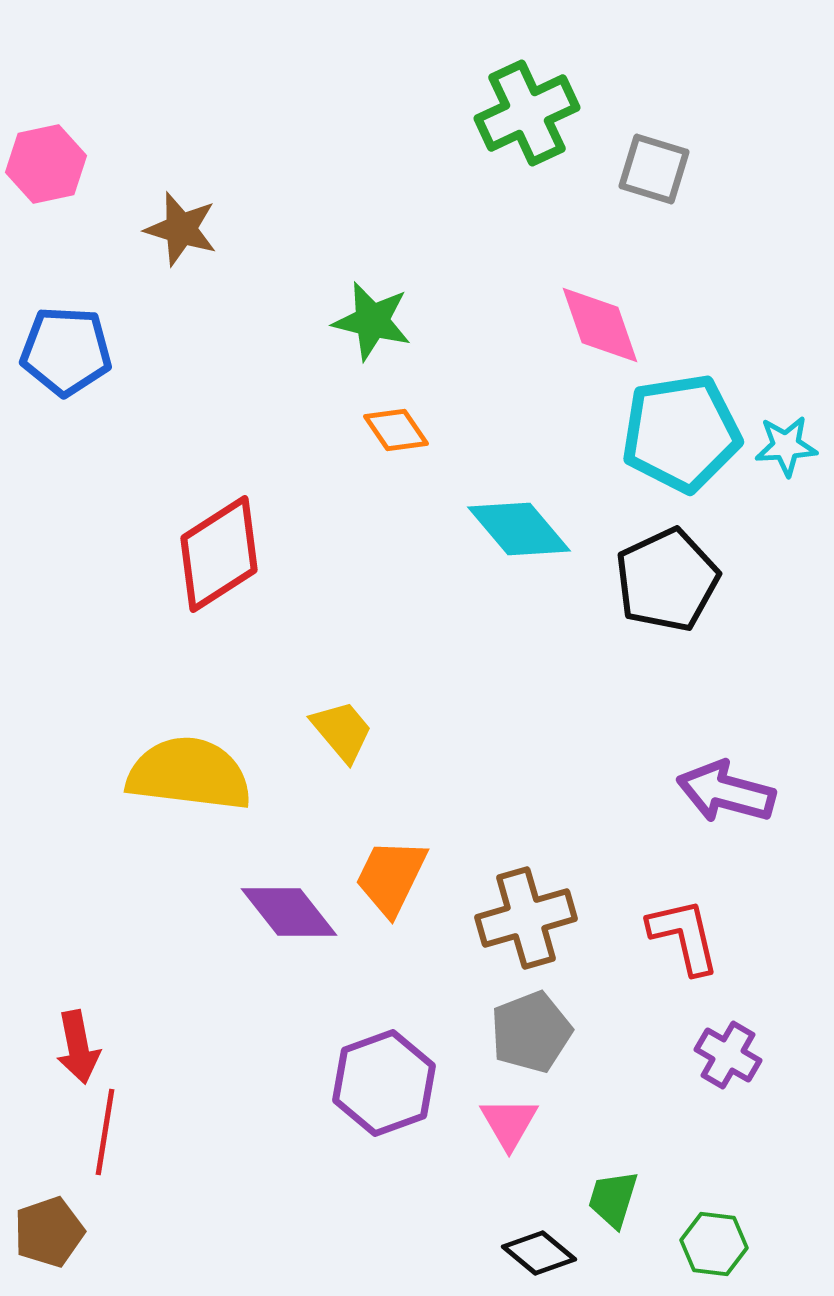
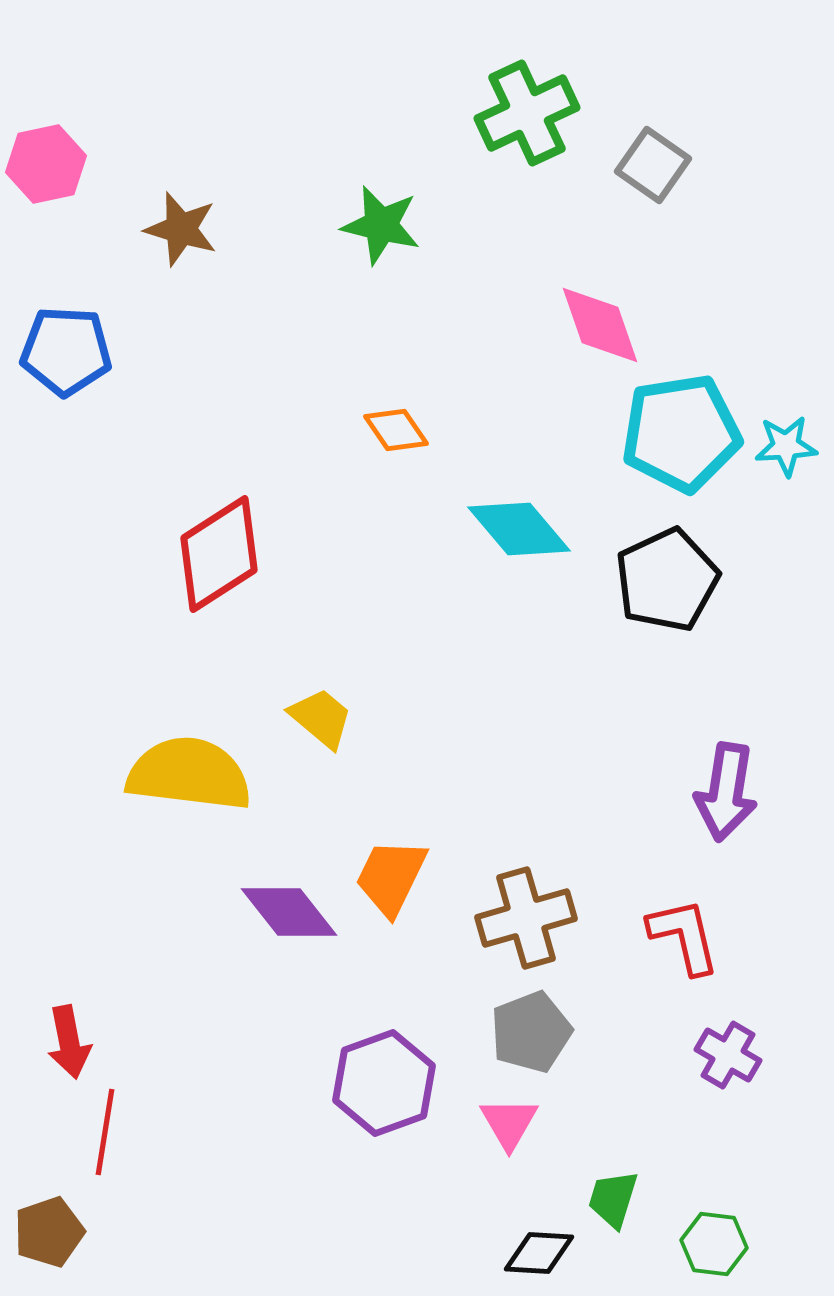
gray square: moved 1 px left, 4 px up; rotated 18 degrees clockwise
green star: moved 9 px right, 96 px up
yellow trapezoid: moved 21 px left, 13 px up; rotated 10 degrees counterclockwise
purple arrow: rotated 96 degrees counterclockwise
red arrow: moved 9 px left, 5 px up
black diamond: rotated 36 degrees counterclockwise
